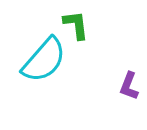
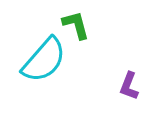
green L-shape: rotated 8 degrees counterclockwise
